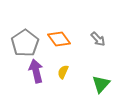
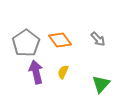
orange diamond: moved 1 px right, 1 px down
gray pentagon: moved 1 px right
purple arrow: moved 1 px down
